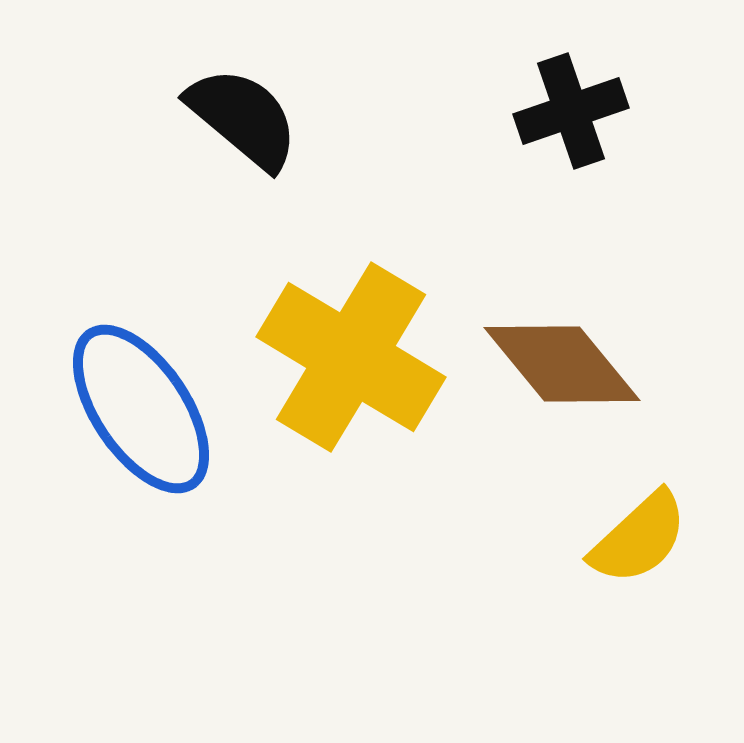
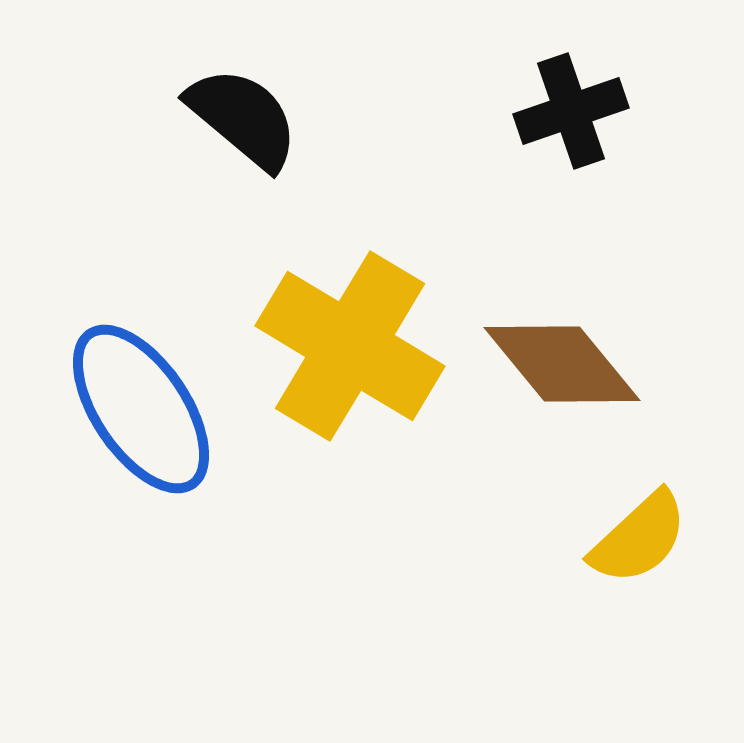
yellow cross: moved 1 px left, 11 px up
